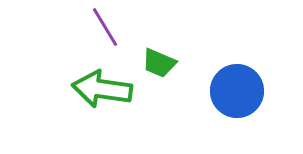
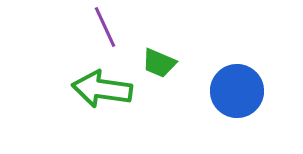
purple line: rotated 6 degrees clockwise
